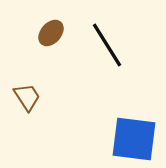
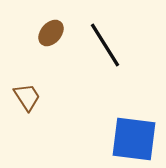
black line: moved 2 px left
